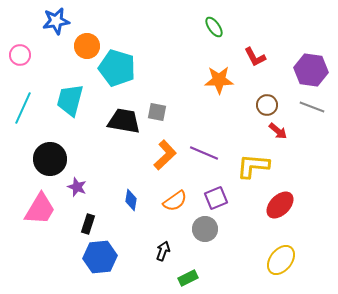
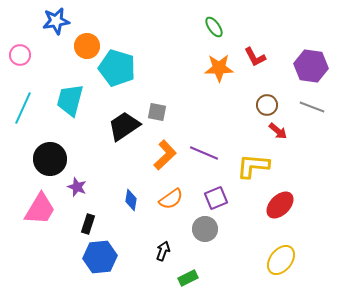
purple hexagon: moved 4 px up
orange star: moved 12 px up
black trapezoid: moved 5 px down; rotated 44 degrees counterclockwise
orange semicircle: moved 4 px left, 2 px up
